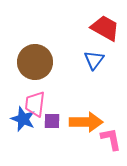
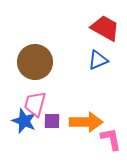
blue triangle: moved 4 px right; rotated 30 degrees clockwise
pink trapezoid: rotated 8 degrees clockwise
blue star: moved 1 px right, 2 px down
